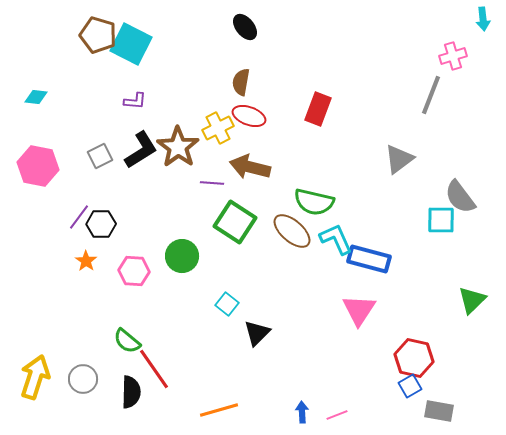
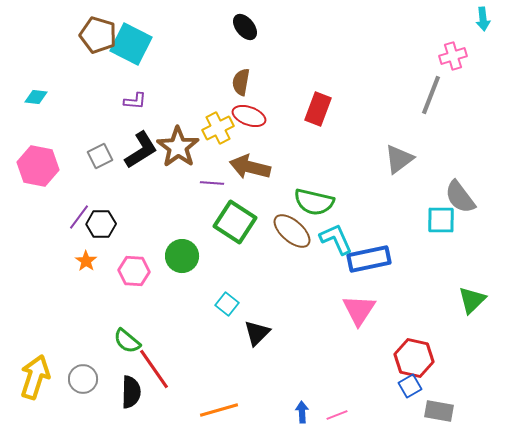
blue rectangle at (369, 259): rotated 27 degrees counterclockwise
